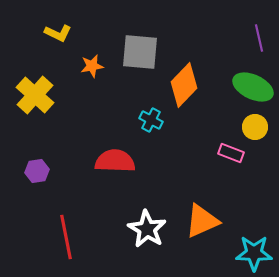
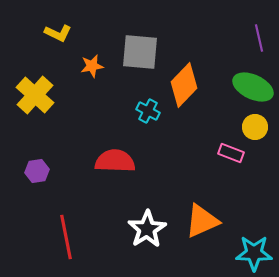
cyan cross: moved 3 px left, 9 px up
white star: rotated 9 degrees clockwise
